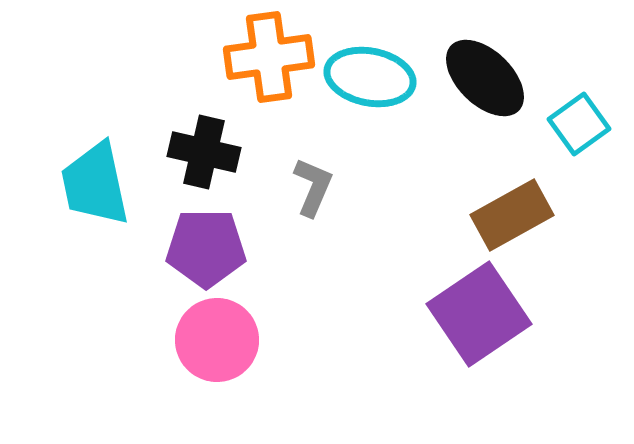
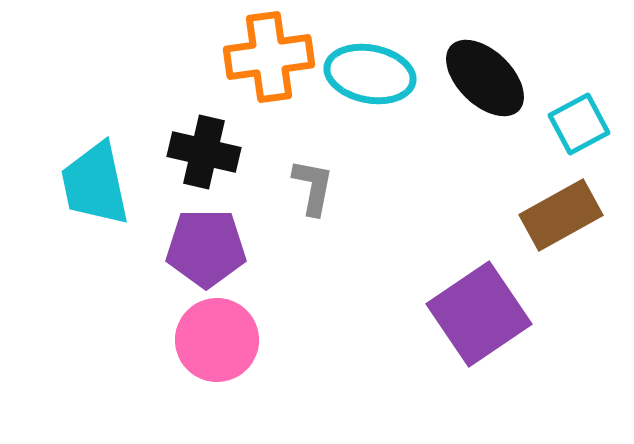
cyan ellipse: moved 3 px up
cyan square: rotated 8 degrees clockwise
gray L-shape: rotated 12 degrees counterclockwise
brown rectangle: moved 49 px right
